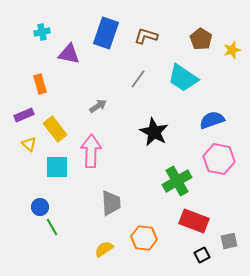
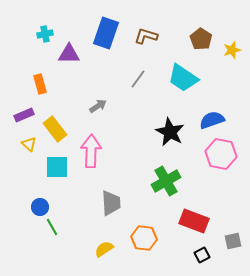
cyan cross: moved 3 px right, 2 px down
purple triangle: rotated 10 degrees counterclockwise
black star: moved 16 px right
pink hexagon: moved 2 px right, 5 px up
green cross: moved 11 px left
gray square: moved 4 px right
